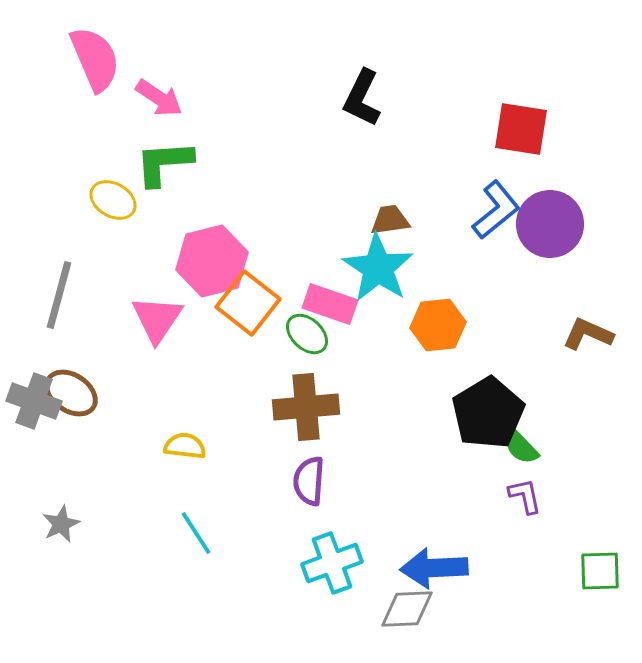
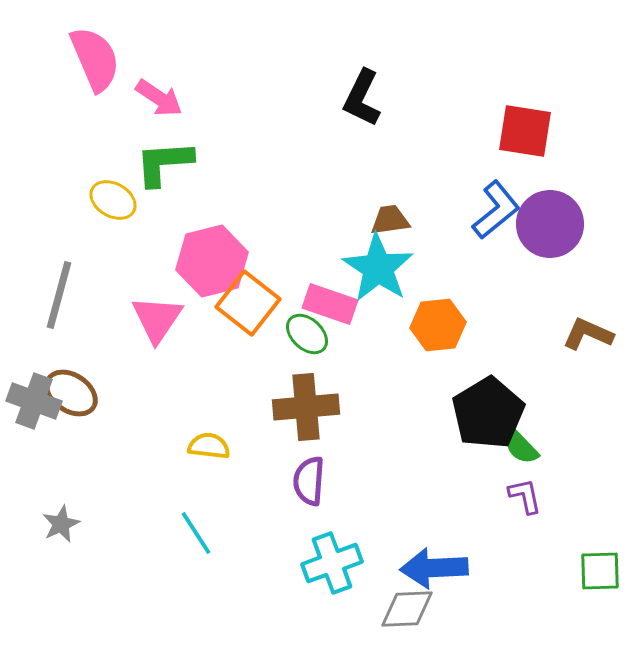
red square: moved 4 px right, 2 px down
yellow semicircle: moved 24 px right
